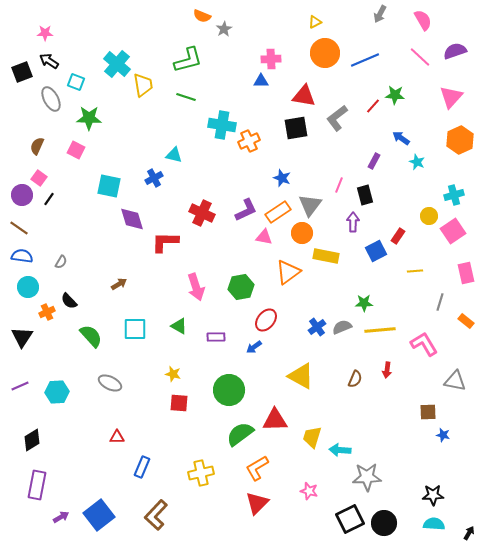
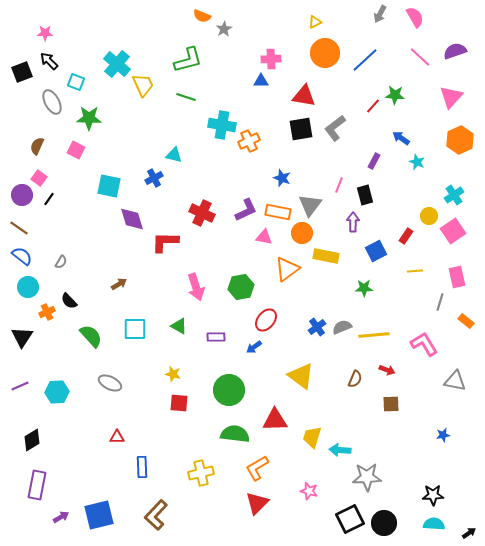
pink semicircle at (423, 20): moved 8 px left, 3 px up
blue line at (365, 60): rotated 20 degrees counterclockwise
black arrow at (49, 61): rotated 12 degrees clockwise
yellow trapezoid at (143, 85): rotated 15 degrees counterclockwise
gray ellipse at (51, 99): moved 1 px right, 3 px down
gray L-shape at (337, 118): moved 2 px left, 10 px down
black square at (296, 128): moved 5 px right, 1 px down
cyan cross at (454, 195): rotated 18 degrees counterclockwise
orange rectangle at (278, 212): rotated 45 degrees clockwise
red rectangle at (398, 236): moved 8 px right
blue semicircle at (22, 256): rotated 30 degrees clockwise
orange triangle at (288, 272): moved 1 px left, 3 px up
pink rectangle at (466, 273): moved 9 px left, 4 px down
green star at (364, 303): moved 15 px up
yellow line at (380, 330): moved 6 px left, 5 px down
red arrow at (387, 370): rotated 77 degrees counterclockwise
yellow triangle at (301, 376): rotated 8 degrees clockwise
brown square at (428, 412): moved 37 px left, 8 px up
green semicircle at (240, 434): moved 5 px left; rotated 44 degrees clockwise
blue star at (443, 435): rotated 24 degrees counterclockwise
blue rectangle at (142, 467): rotated 25 degrees counterclockwise
blue square at (99, 515): rotated 24 degrees clockwise
black arrow at (469, 533): rotated 24 degrees clockwise
